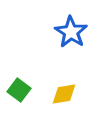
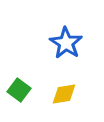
blue star: moved 5 px left, 11 px down
